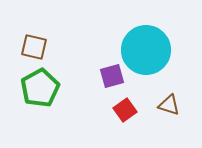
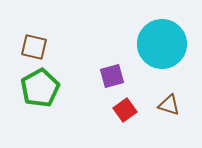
cyan circle: moved 16 px right, 6 px up
